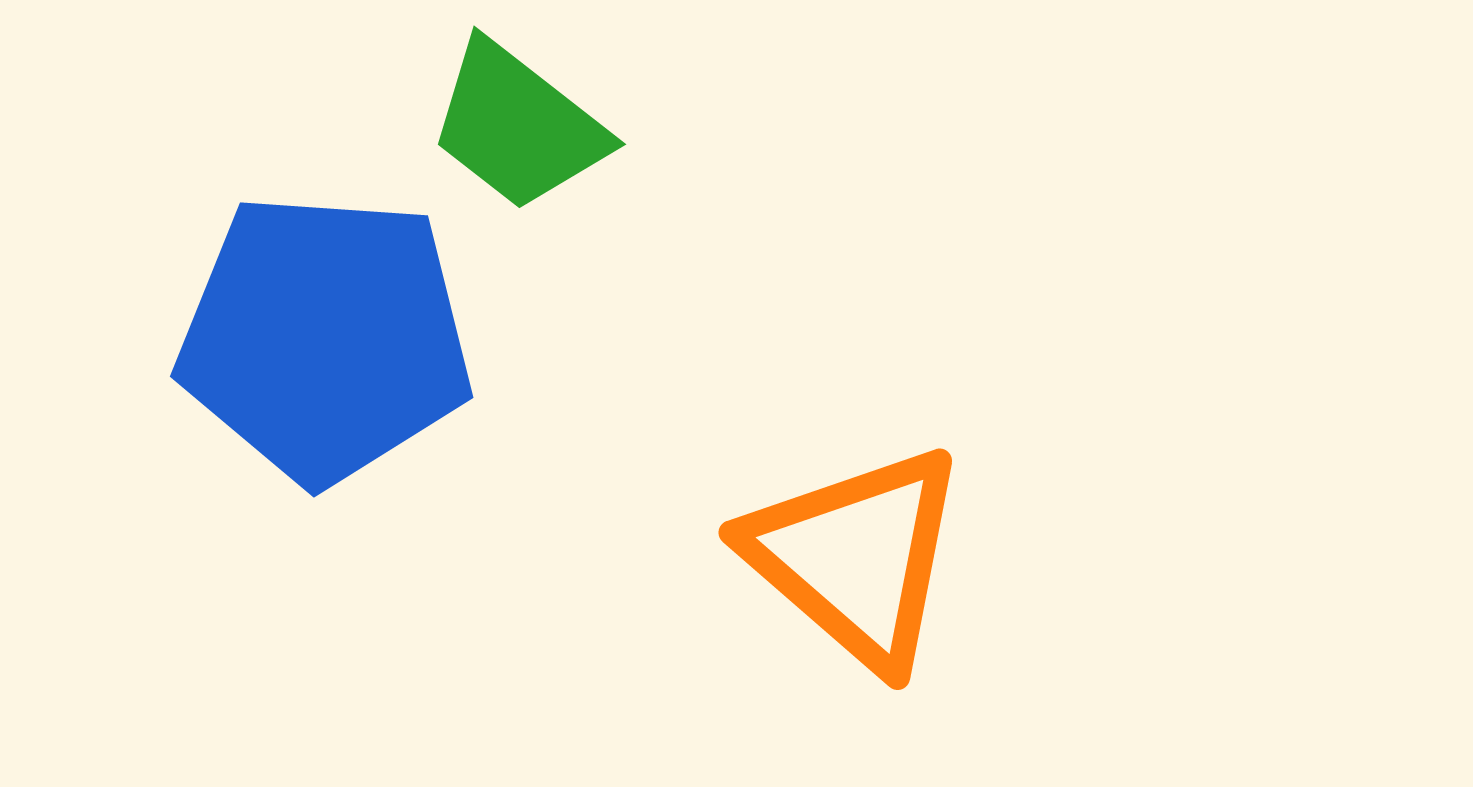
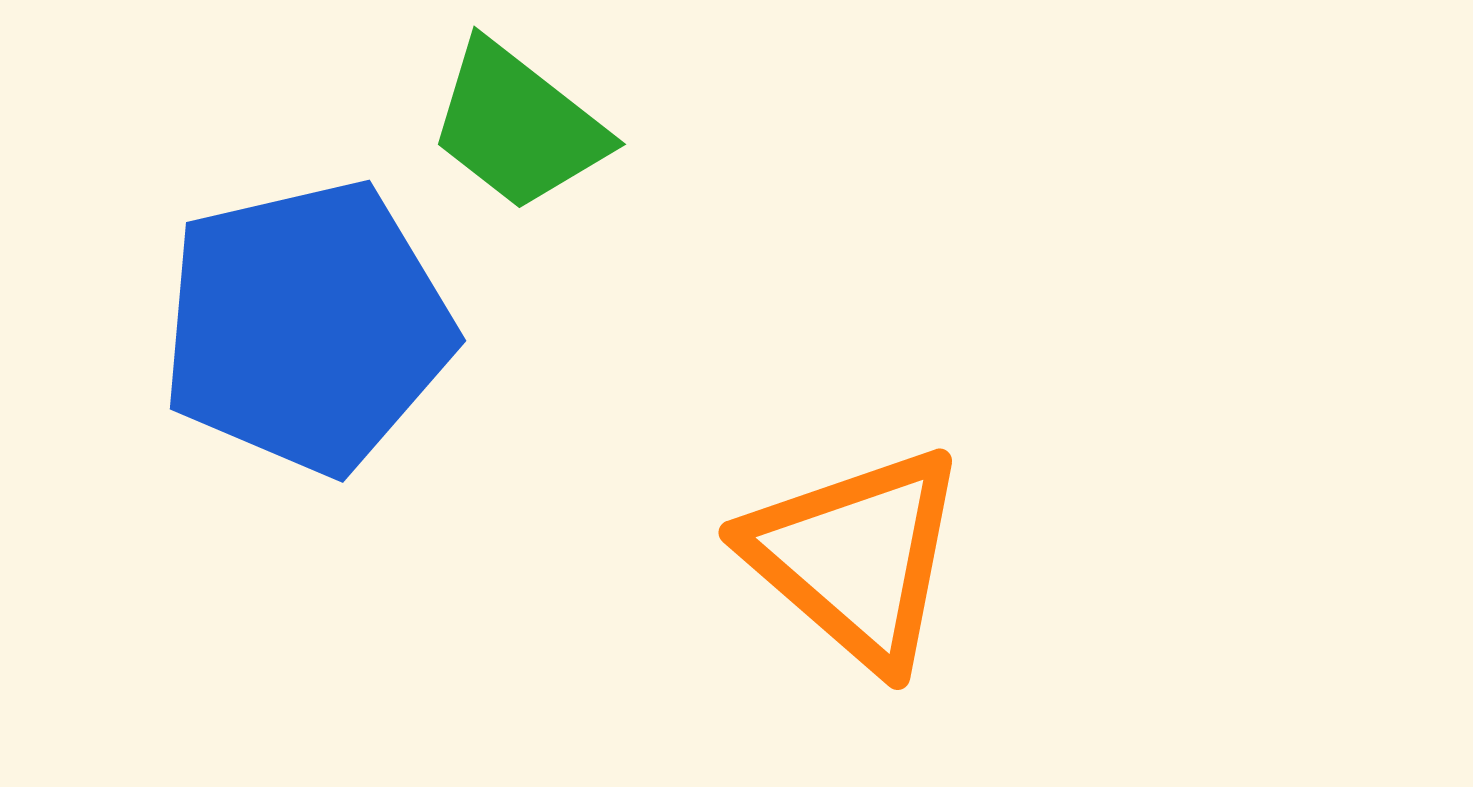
blue pentagon: moved 18 px left, 11 px up; rotated 17 degrees counterclockwise
